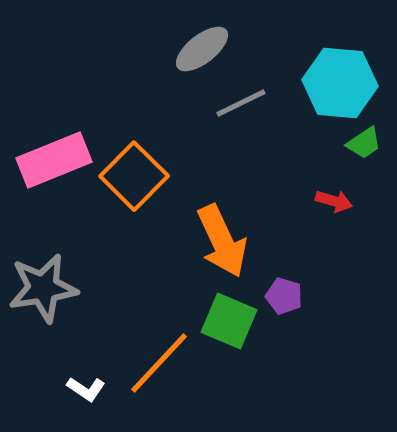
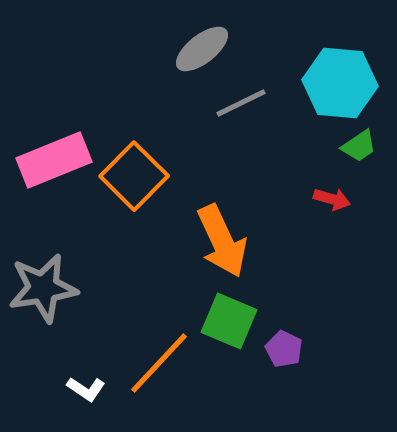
green trapezoid: moved 5 px left, 3 px down
red arrow: moved 2 px left, 2 px up
purple pentagon: moved 53 px down; rotated 9 degrees clockwise
